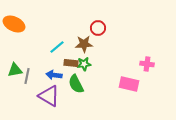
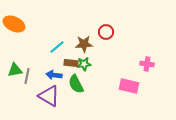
red circle: moved 8 px right, 4 px down
pink rectangle: moved 2 px down
